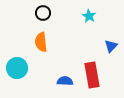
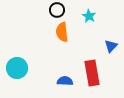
black circle: moved 14 px right, 3 px up
orange semicircle: moved 21 px right, 10 px up
red rectangle: moved 2 px up
